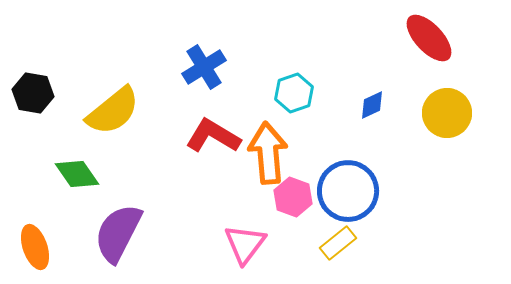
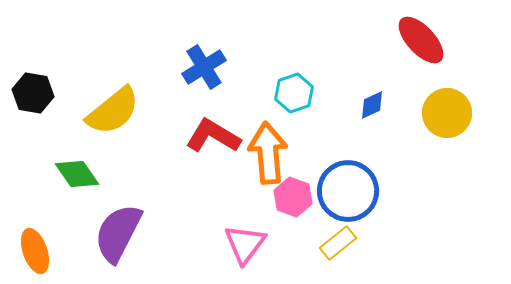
red ellipse: moved 8 px left, 2 px down
orange ellipse: moved 4 px down
